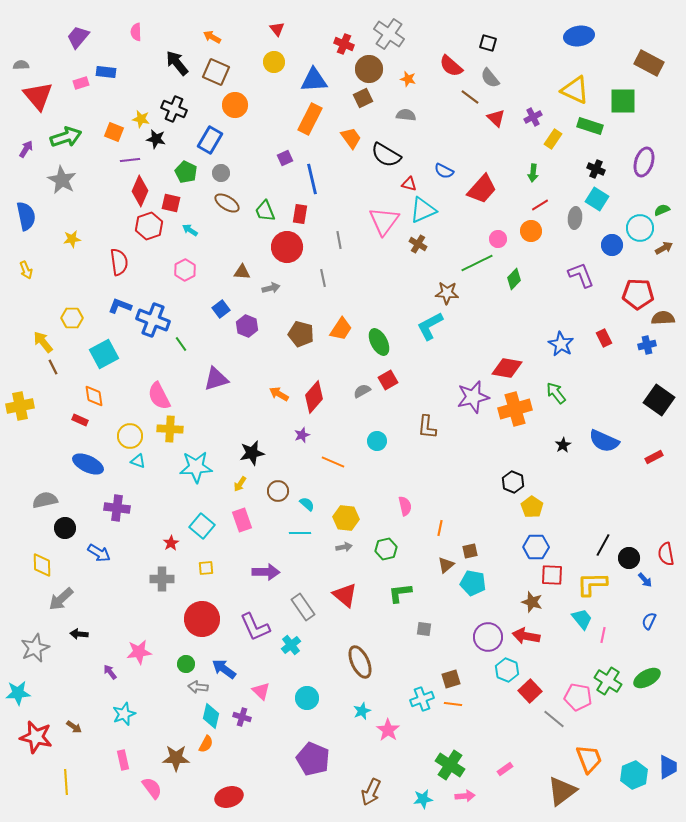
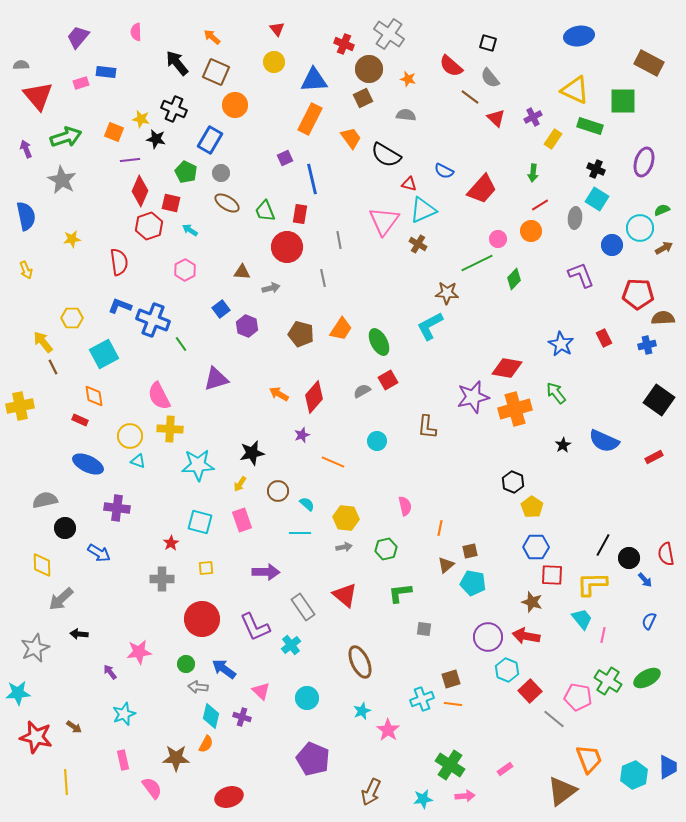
orange arrow at (212, 37): rotated 12 degrees clockwise
purple arrow at (26, 149): rotated 54 degrees counterclockwise
cyan star at (196, 467): moved 2 px right, 2 px up
cyan square at (202, 526): moved 2 px left, 4 px up; rotated 25 degrees counterclockwise
